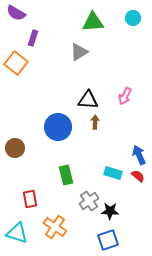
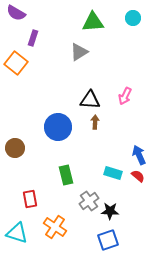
black triangle: moved 2 px right
